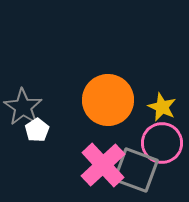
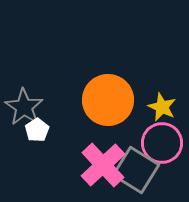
gray star: moved 1 px right
gray square: rotated 12 degrees clockwise
